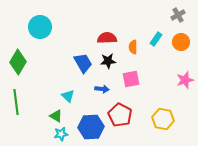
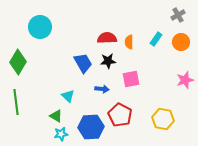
orange semicircle: moved 4 px left, 5 px up
